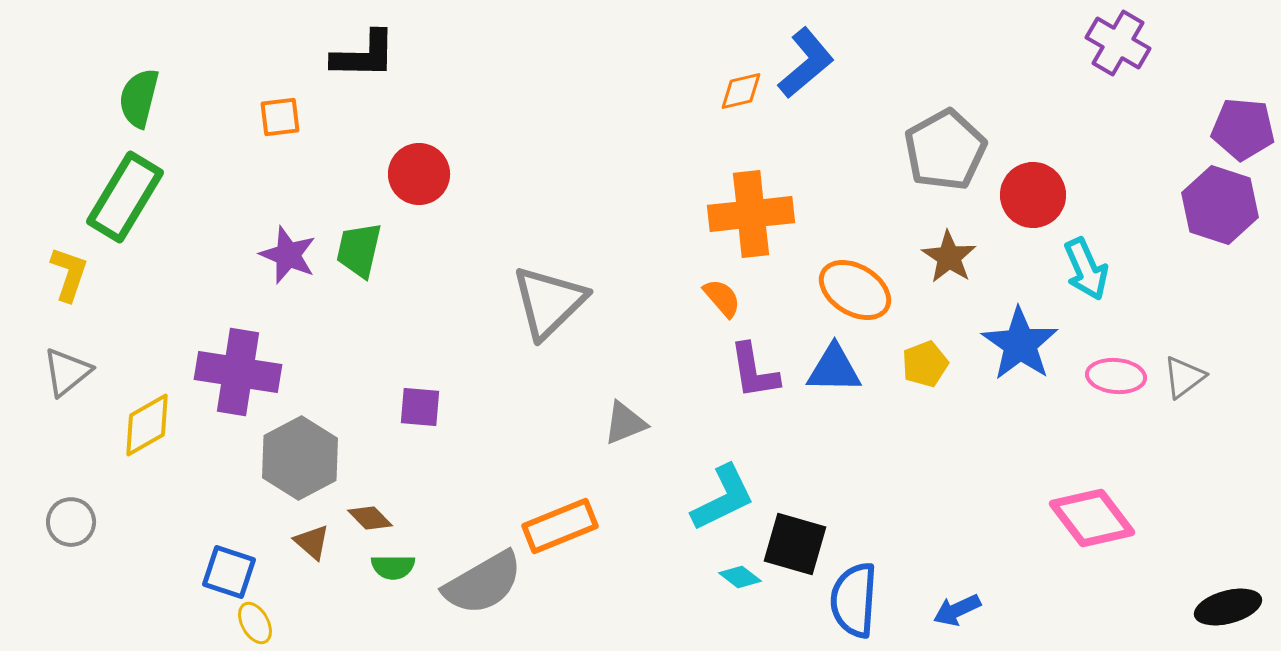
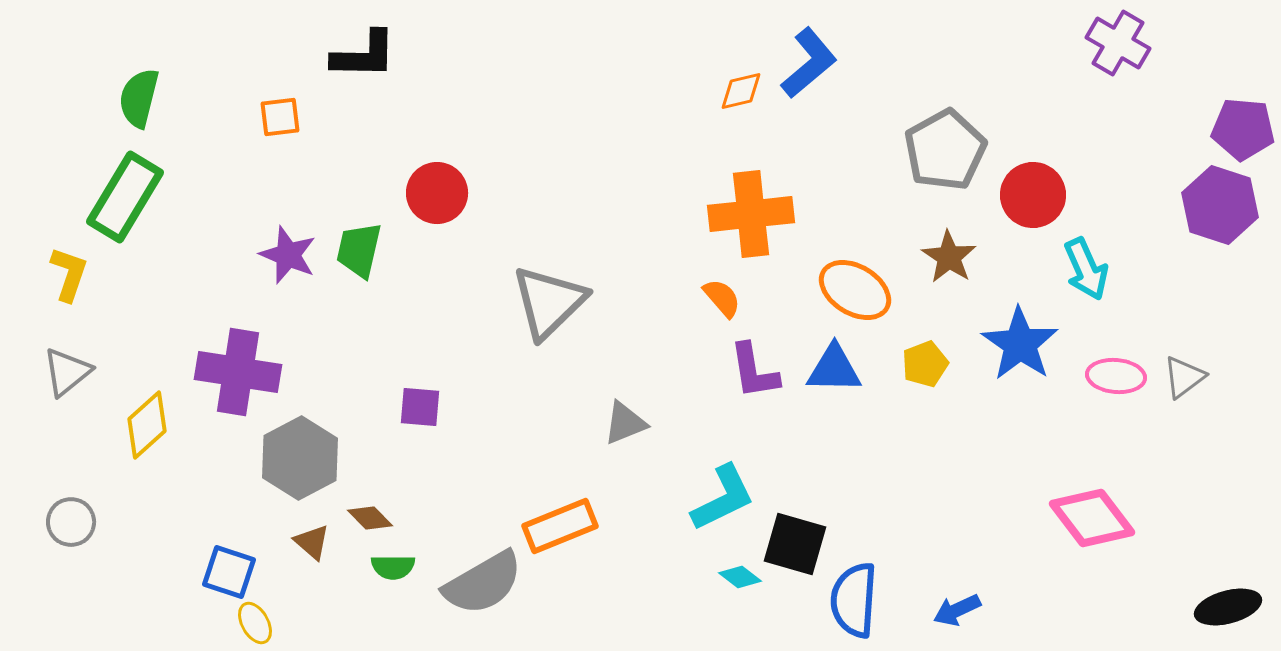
blue L-shape at (806, 63): moved 3 px right
red circle at (419, 174): moved 18 px right, 19 px down
yellow diamond at (147, 425): rotated 12 degrees counterclockwise
